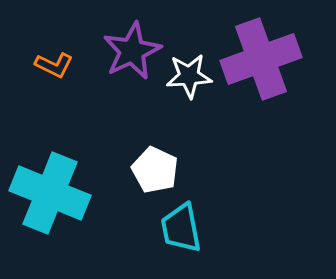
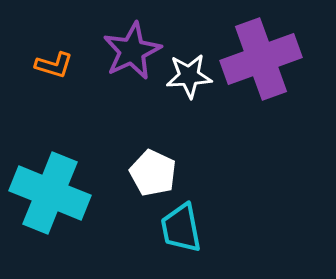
orange L-shape: rotated 9 degrees counterclockwise
white pentagon: moved 2 px left, 3 px down
